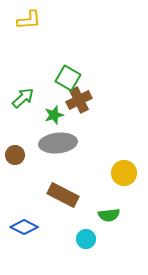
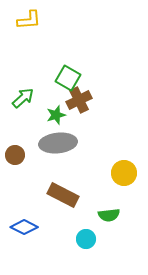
green star: moved 2 px right
